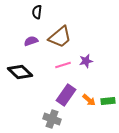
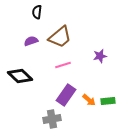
purple star: moved 14 px right, 5 px up
black diamond: moved 4 px down
gray cross: rotated 30 degrees counterclockwise
